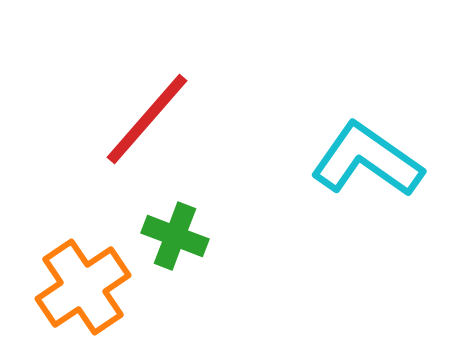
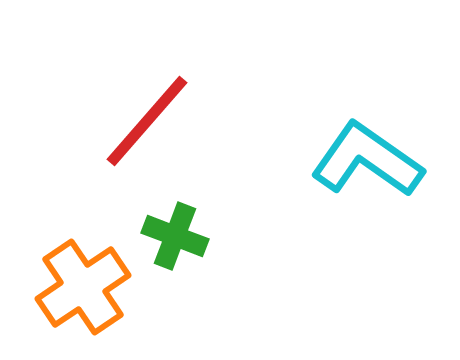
red line: moved 2 px down
